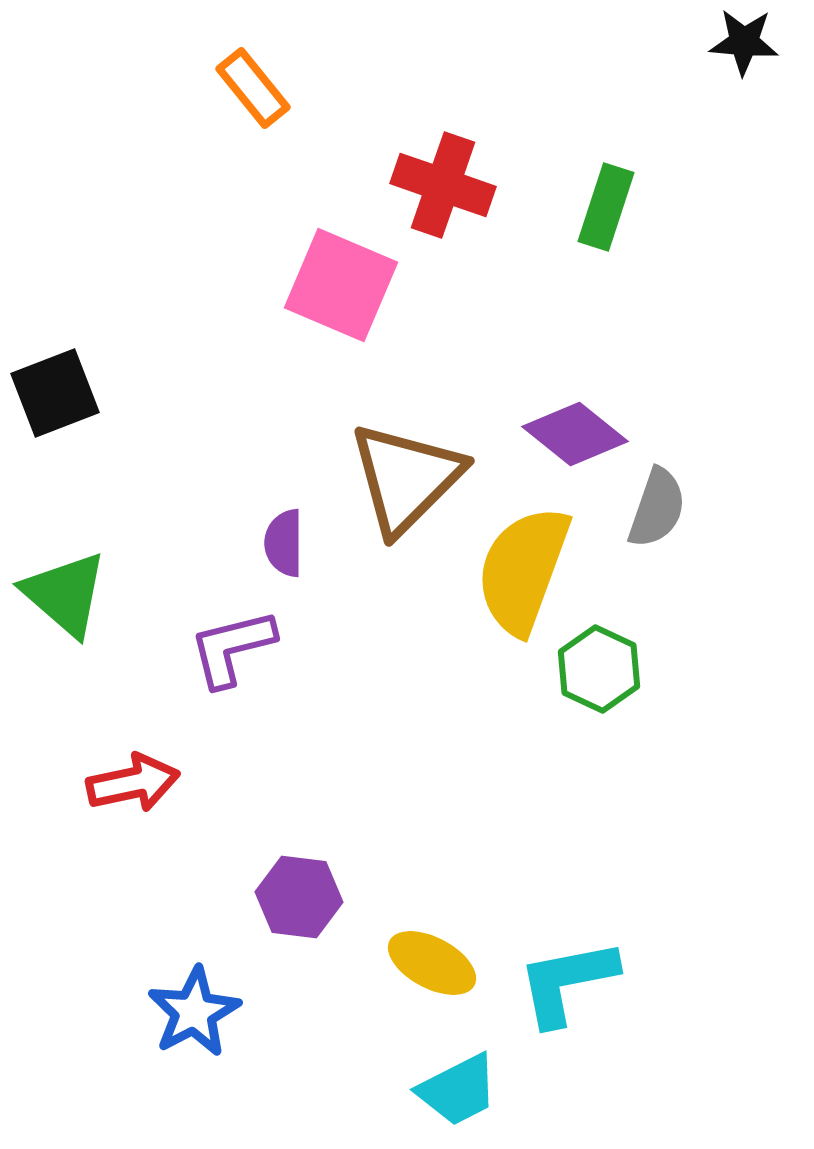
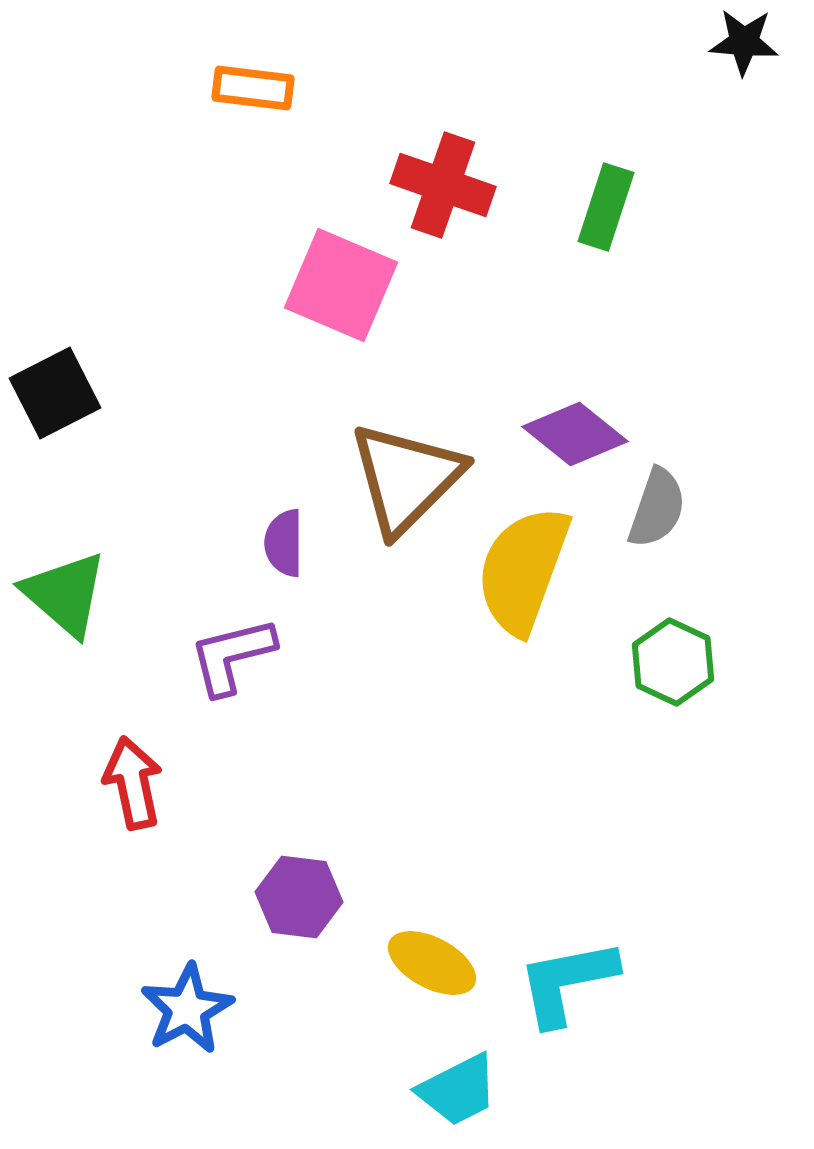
orange rectangle: rotated 44 degrees counterclockwise
black square: rotated 6 degrees counterclockwise
purple L-shape: moved 8 px down
green hexagon: moved 74 px right, 7 px up
red arrow: rotated 90 degrees counterclockwise
blue star: moved 7 px left, 3 px up
